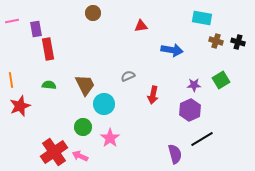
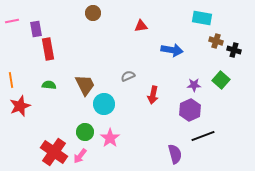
black cross: moved 4 px left, 8 px down
green square: rotated 18 degrees counterclockwise
green circle: moved 2 px right, 5 px down
black line: moved 1 px right, 3 px up; rotated 10 degrees clockwise
red cross: rotated 20 degrees counterclockwise
pink arrow: rotated 77 degrees counterclockwise
